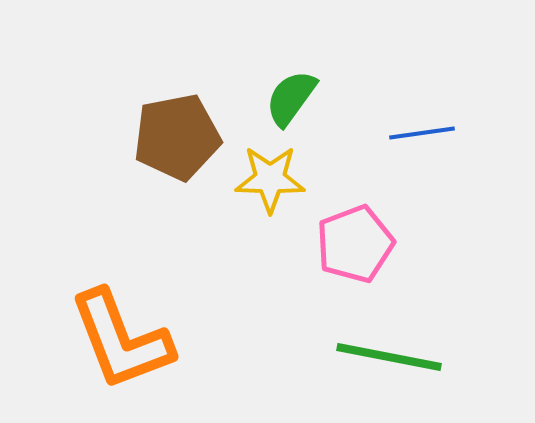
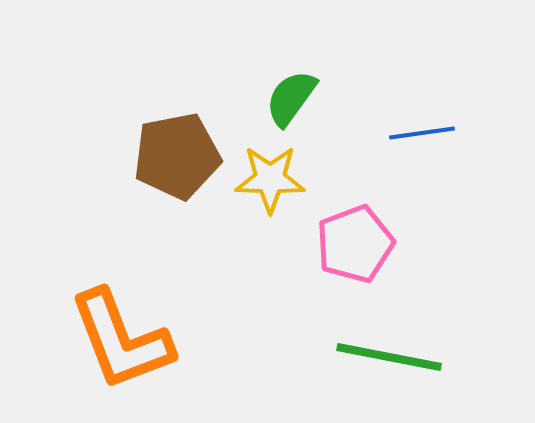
brown pentagon: moved 19 px down
